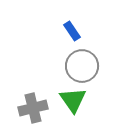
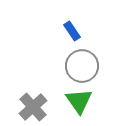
green triangle: moved 6 px right, 1 px down
gray cross: moved 1 px up; rotated 28 degrees counterclockwise
